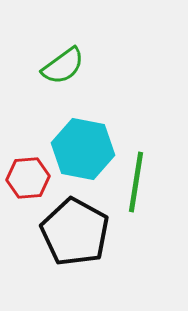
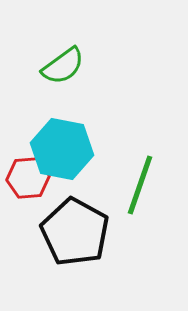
cyan hexagon: moved 21 px left
green line: moved 4 px right, 3 px down; rotated 10 degrees clockwise
